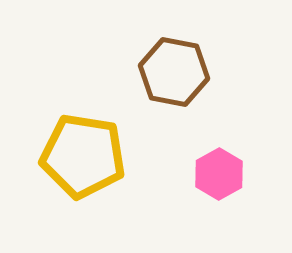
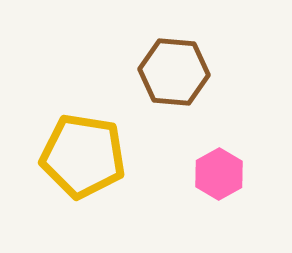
brown hexagon: rotated 6 degrees counterclockwise
